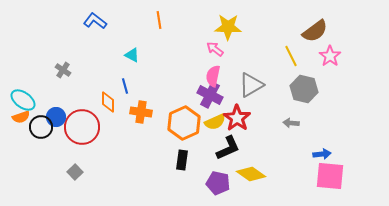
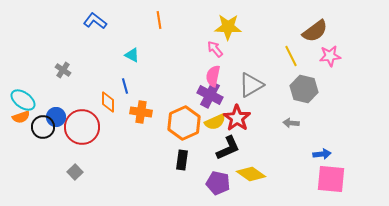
pink arrow: rotated 12 degrees clockwise
pink star: rotated 30 degrees clockwise
black circle: moved 2 px right
pink square: moved 1 px right, 3 px down
